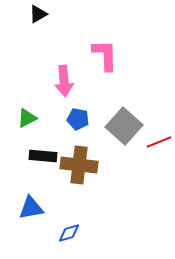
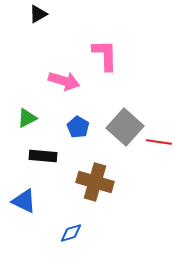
pink arrow: rotated 68 degrees counterclockwise
blue pentagon: moved 8 px down; rotated 20 degrees clockwise
gray square: moved 1 px right, 1 px down
red line: rotated 30 degrees clockwise
brown cross: moved 16 px right, 17 px down; rotated 9 degrees clockwise
blue triangle: moved 7 px left, 7 px up; rotated 36 degrees clockwise
blue diamond: moved 2 px right
